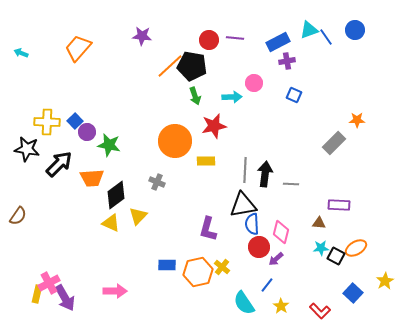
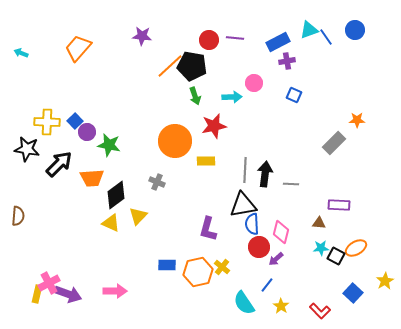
brown semicircle at (18, 216): rotated 30 degrees counterclockwise
purple arrow at (65, 298): moved 3 px right, 4 px up; rotated 40 degrees counterclockwise
